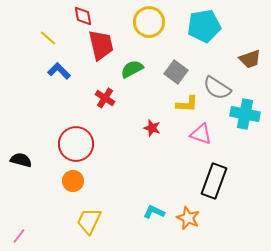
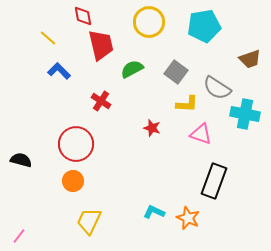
red cross: moved 4 px left, 3 px down
